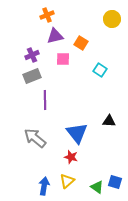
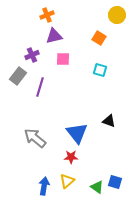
yellow circle: moved 5 px right, 4 px up
purple triangle: moved 1 px left
orange square: moved 18 px right, 5 px up
cyan square: rotated 16 degrees counterclockwise
gray rectangle: moved 14 px left; rotated 30 degrees counterclockwise
purple line: moved 5 px left, 13 px up; rotated 18 degrees clockwise
black triangle: rotated 16 degrees clockwise
red star: rotated 16 degrees counterclockwise
